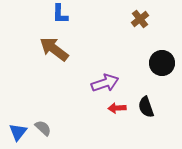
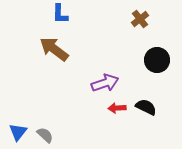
black circle: moved 5 px left, 3 px up
black semicircle: rotated 135 degrees clockwise
gray semicircle: moved 2 px right, 7 px down
